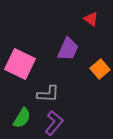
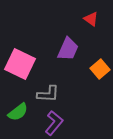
green semicircle: moved 4 px left, 6 px up; rotated 20 degrees clockwise
